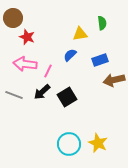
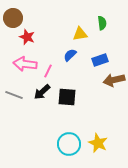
black square: rotated 36 degrees clockwise
